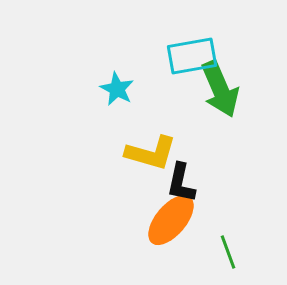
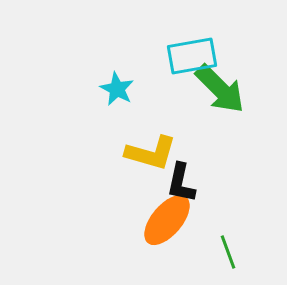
green arrow: rotated 22 degrees counterclockwise
orange ellipse: moved 4 px left
